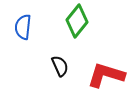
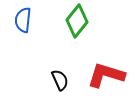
blue semicircle: moved 7 px up
black semicircle: moved 14 px down
